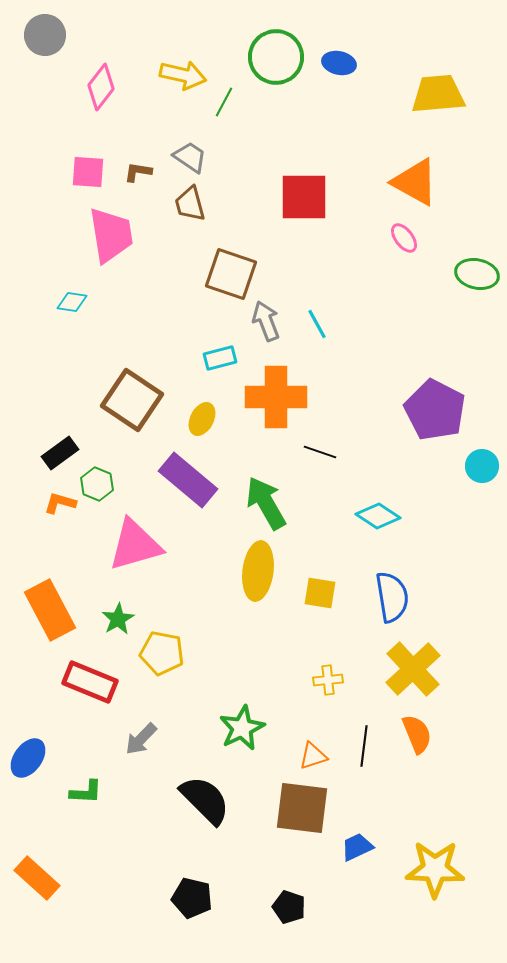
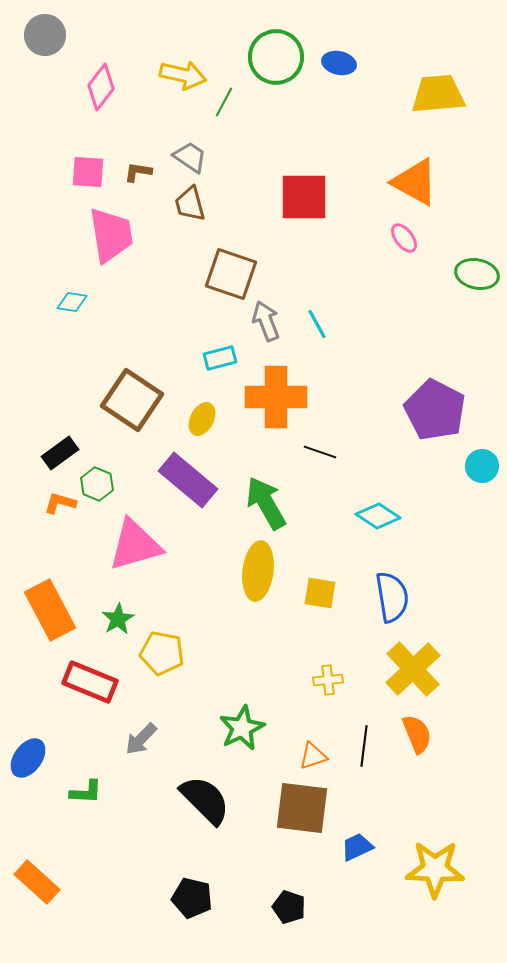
orange rectangle at (37, 878): moved 4 px down
